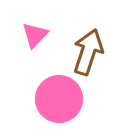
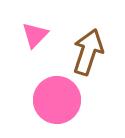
pink circle: moved 2 px left, 1 px down
